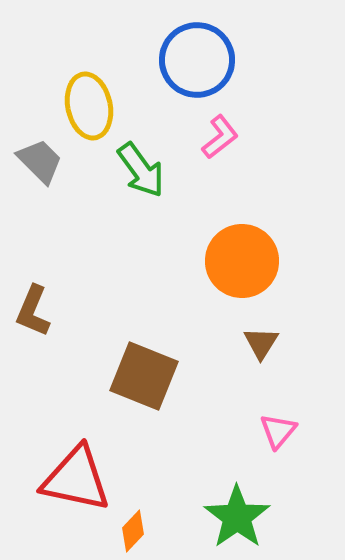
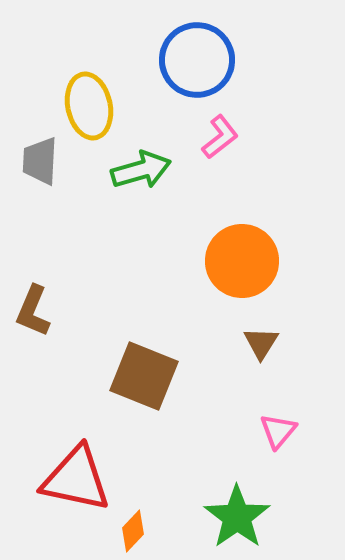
gray trapezoid: rotated 132 degrees counterclockwise
green arrow: rotated 70 degrees counterclockwise
